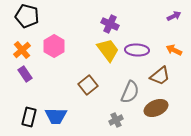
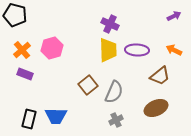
black pentagon: moved 12 px left, 1 px up
pink hexagon: moved 2 px left, 2 px down; rotated 15 degrees clockwise
yellow trapezoid: rotated 35 degrees clockwise
purple rectangle: rotated 35 degrees counterclockwise
gray semicircle: moved 16 px left
black rectangle: moved 2 px down
